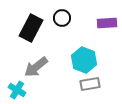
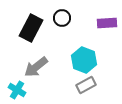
gray rectangle: moved 4 px left, 1 px down; rotated 18 degrees counterclockwise
